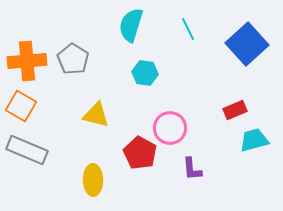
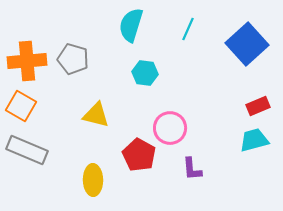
cyan line: rotated 50 degrees clockwise
gray pentagon: rotated 16 degrees counterclockwise
red rectangle: moved 23 px right, 4 px up
red pentagon: moved 1 px left, 2 px down
